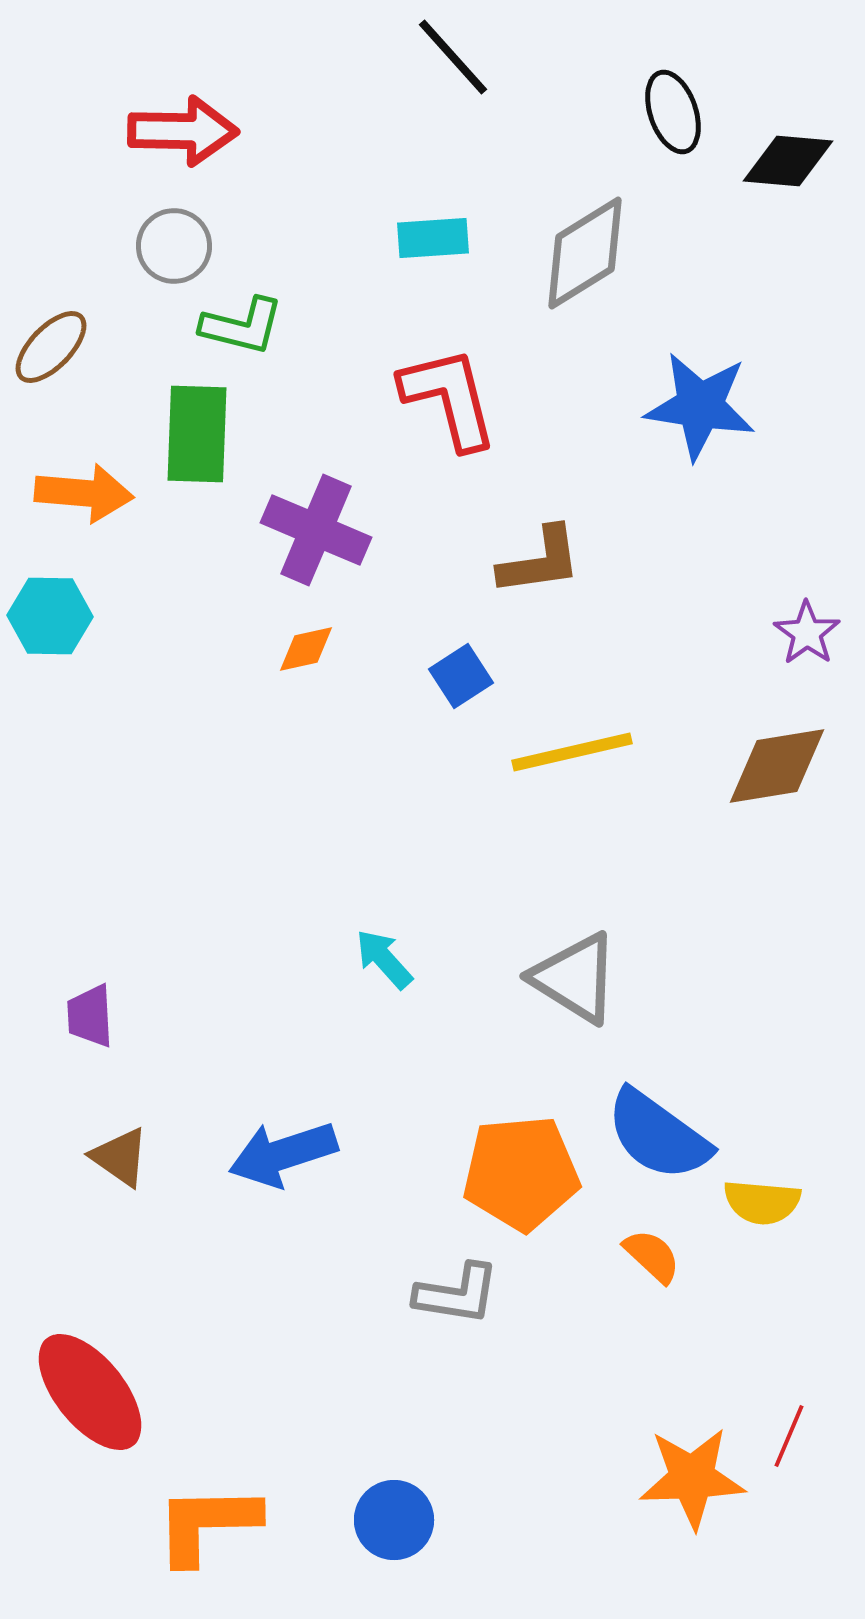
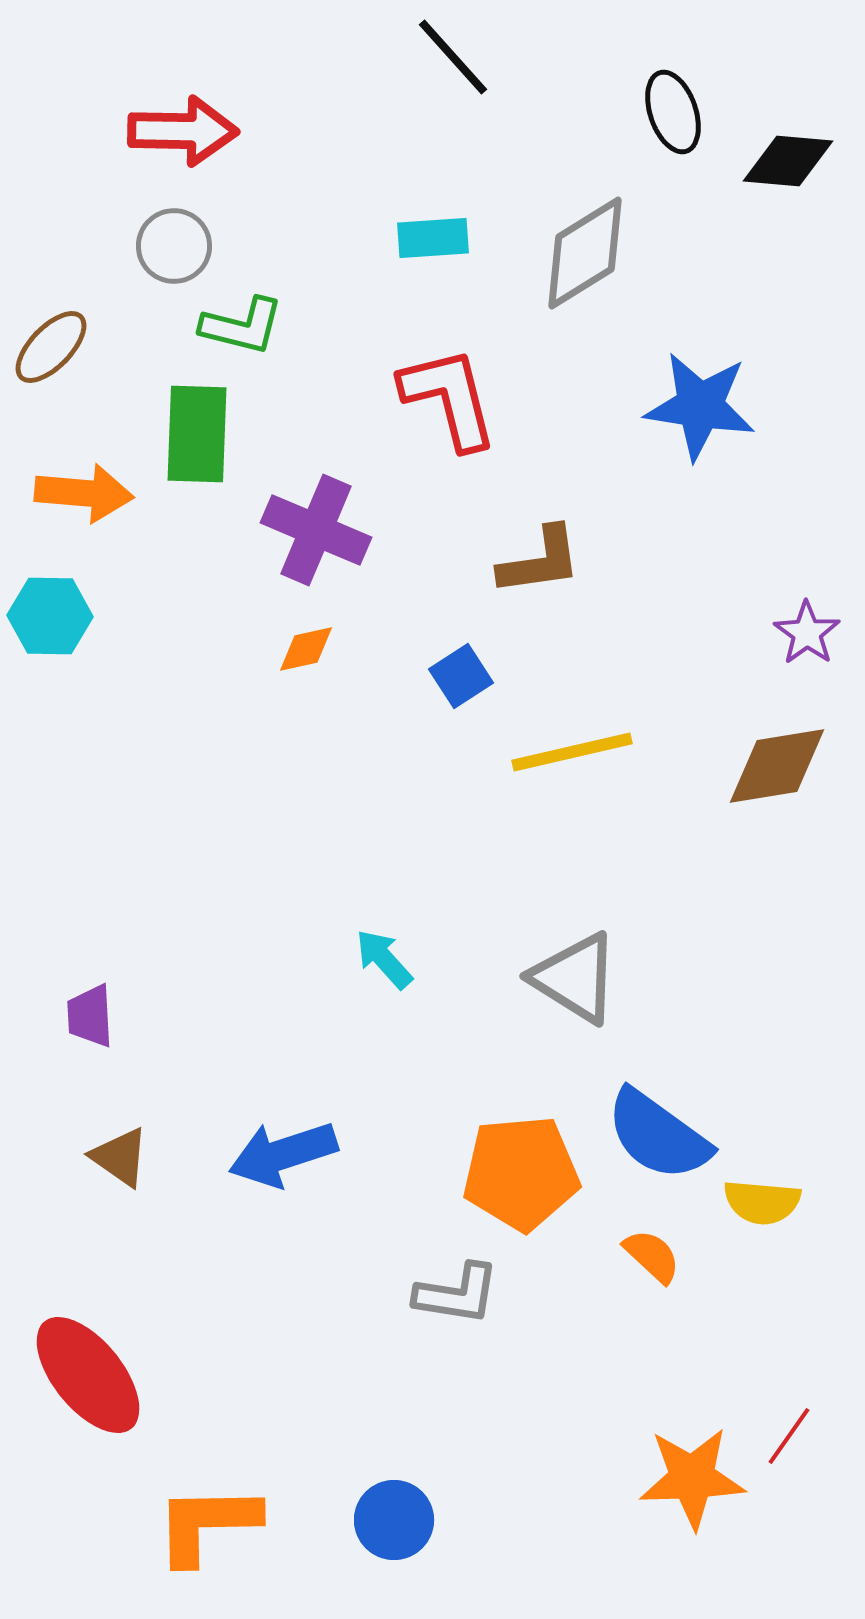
red ellipse: moved 2 px left, 17 px up
red line: rotated 12 degrees clockwise
